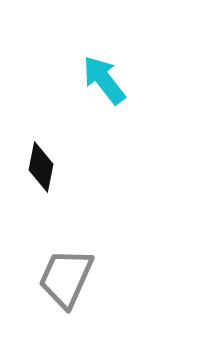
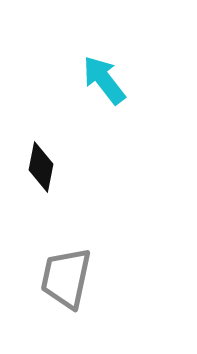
gray trapezoid: rotated 12 degrees counterclockwise
